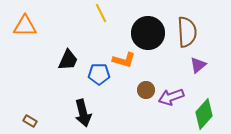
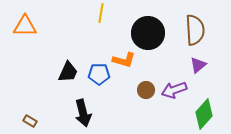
yellow line: rotated 36 degrees clockwise
brown semicircle: moved 8 px right, 2 px up
black trapezoid: moved 12 px down
purple arrow: moved 3 px right, 7 px up
